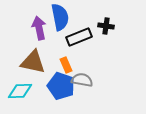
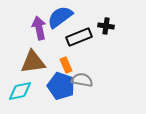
blue semicircle: rotated 116 degrees counterclockwise
brown triangle: rotated 20 degrees counterclockwise
cyan diamond: rotated 10 degrees counterclockwise
